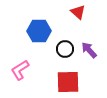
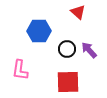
black circle: moved 2 px right
pink L-shape: rotated 50 degrees counterclockwise
